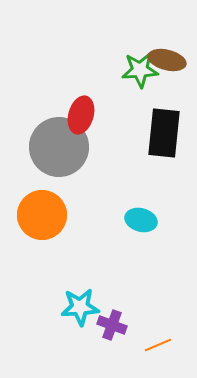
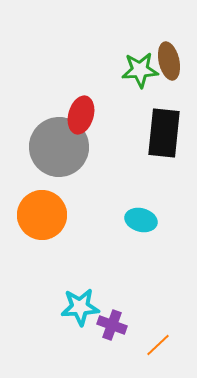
brown ellipse: moved 2 px right, 1 px down; rotated 63 degrees clockwise
orange line: rotated 20 degrees counterclockwise
